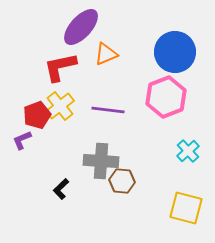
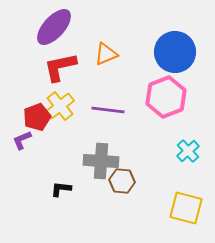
purple ellipse: moved 27 px left
red pentagon: moved 2 px down
black L-shape: rotated 50 degrees clockwise
